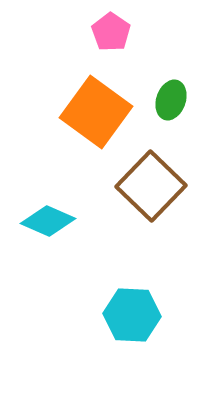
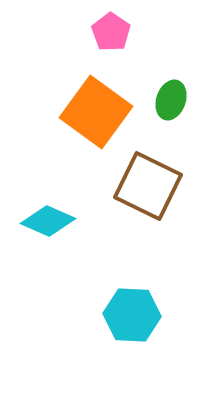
brown square: moved 3 px left; rotated 18 degrees counterclockwise
